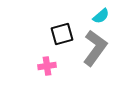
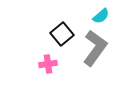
black square: rotated 25 degrees counterclockwise
pink cross: moved 1 px right, 2 px up
